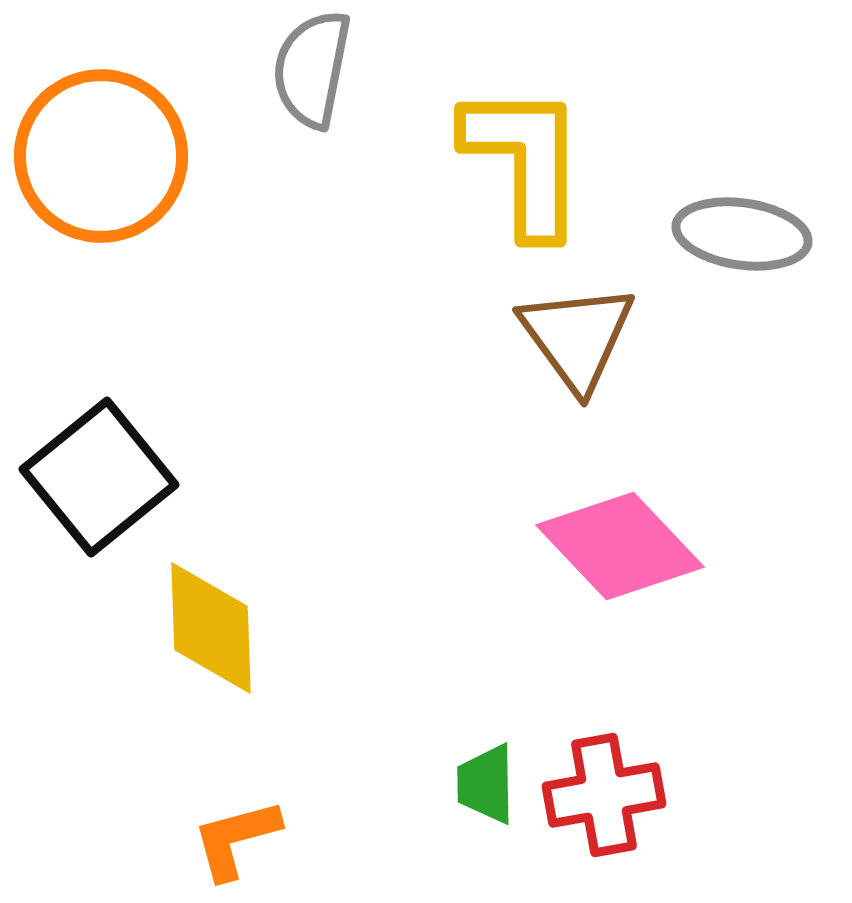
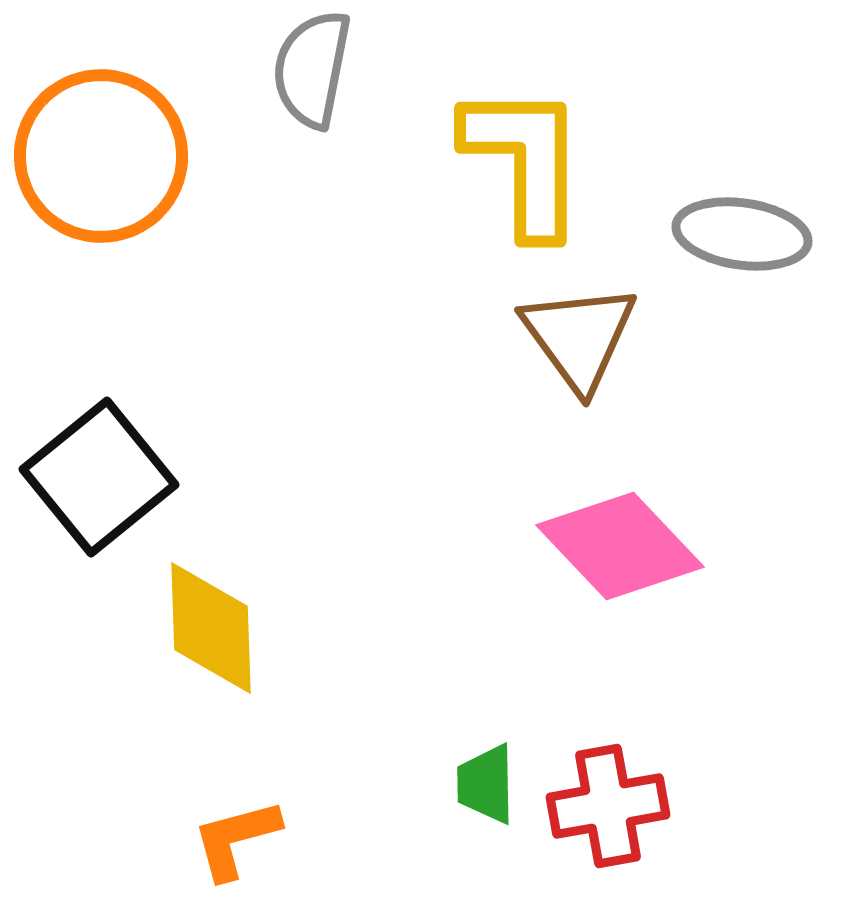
brown triangle: moved 2 px right
red cross: moved 4 px right, 11 px down
